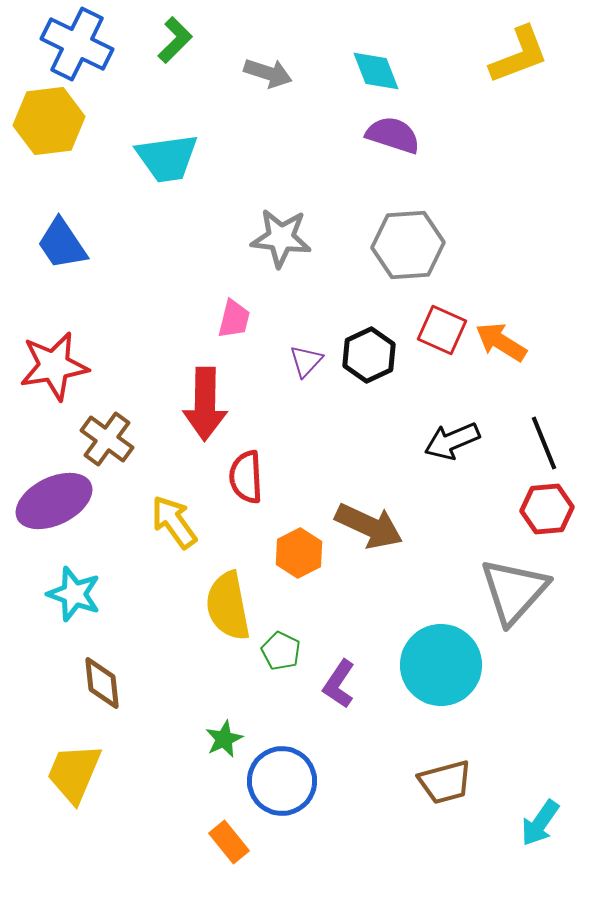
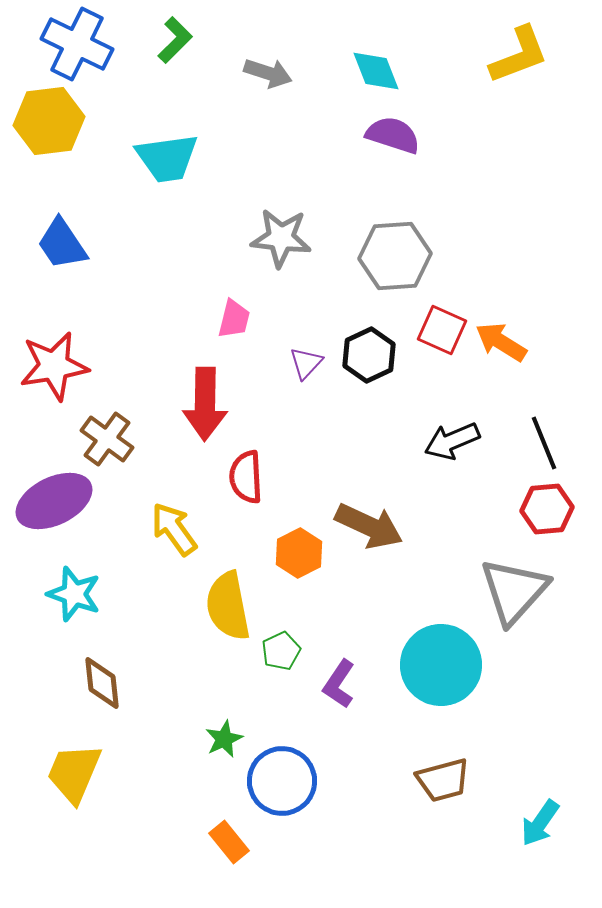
gray hexagon: moved 13 px left, 11 px down
purple triangle: moved 2 px down
yellow arrow: moved 7 px down
green pentagon: rotated 21 degrees clockwise
brown trapezoid: moved 2 px left, 2 px up
